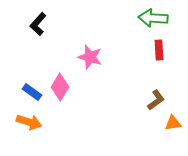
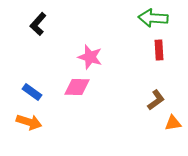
pink diamond: moved 17 px right; rotated 60 degrees clockwise
